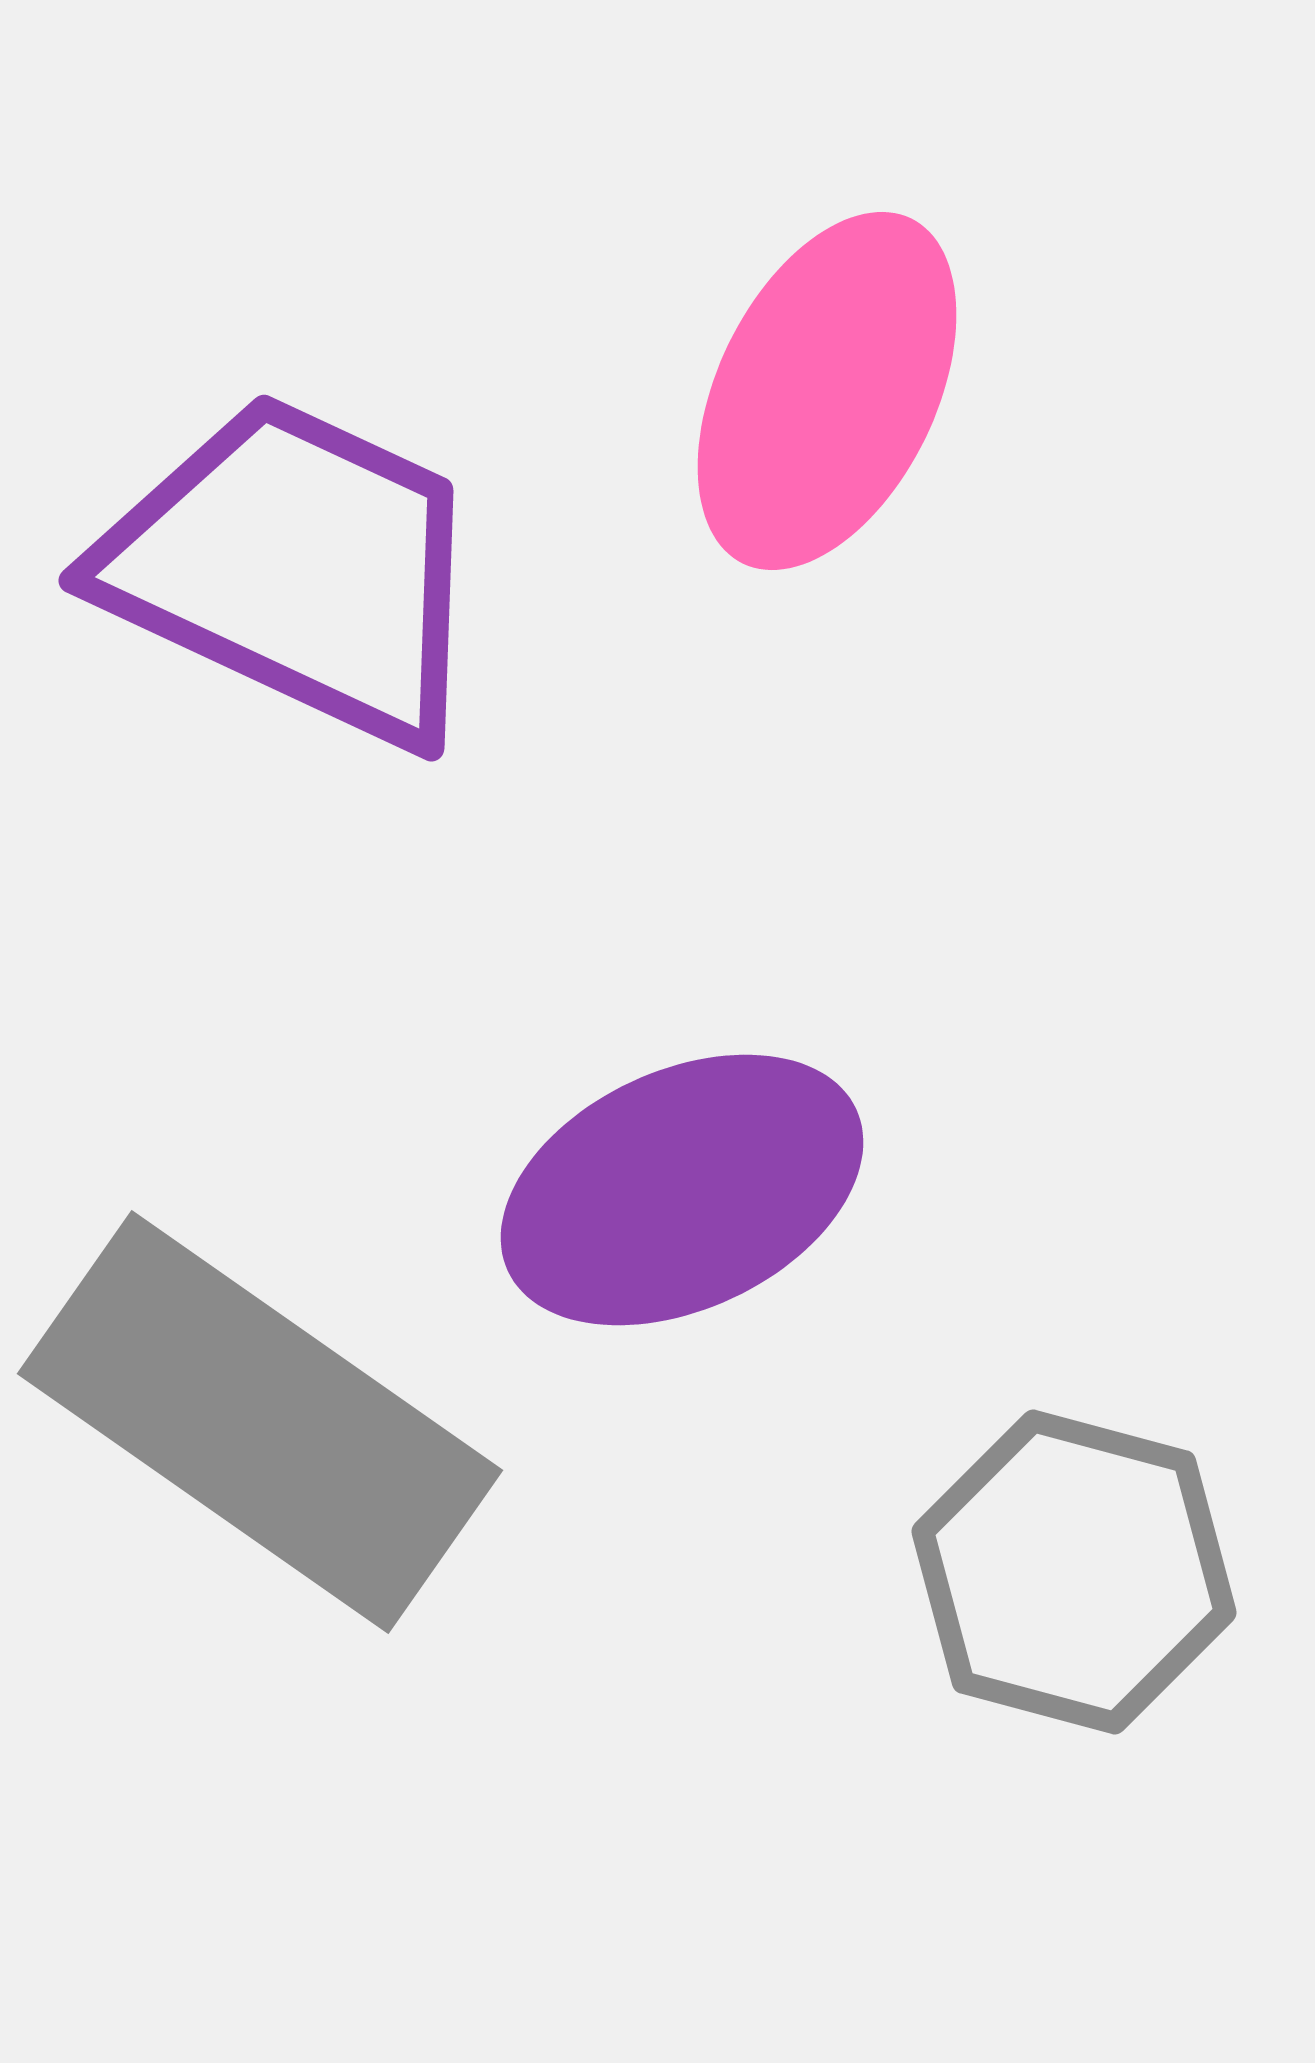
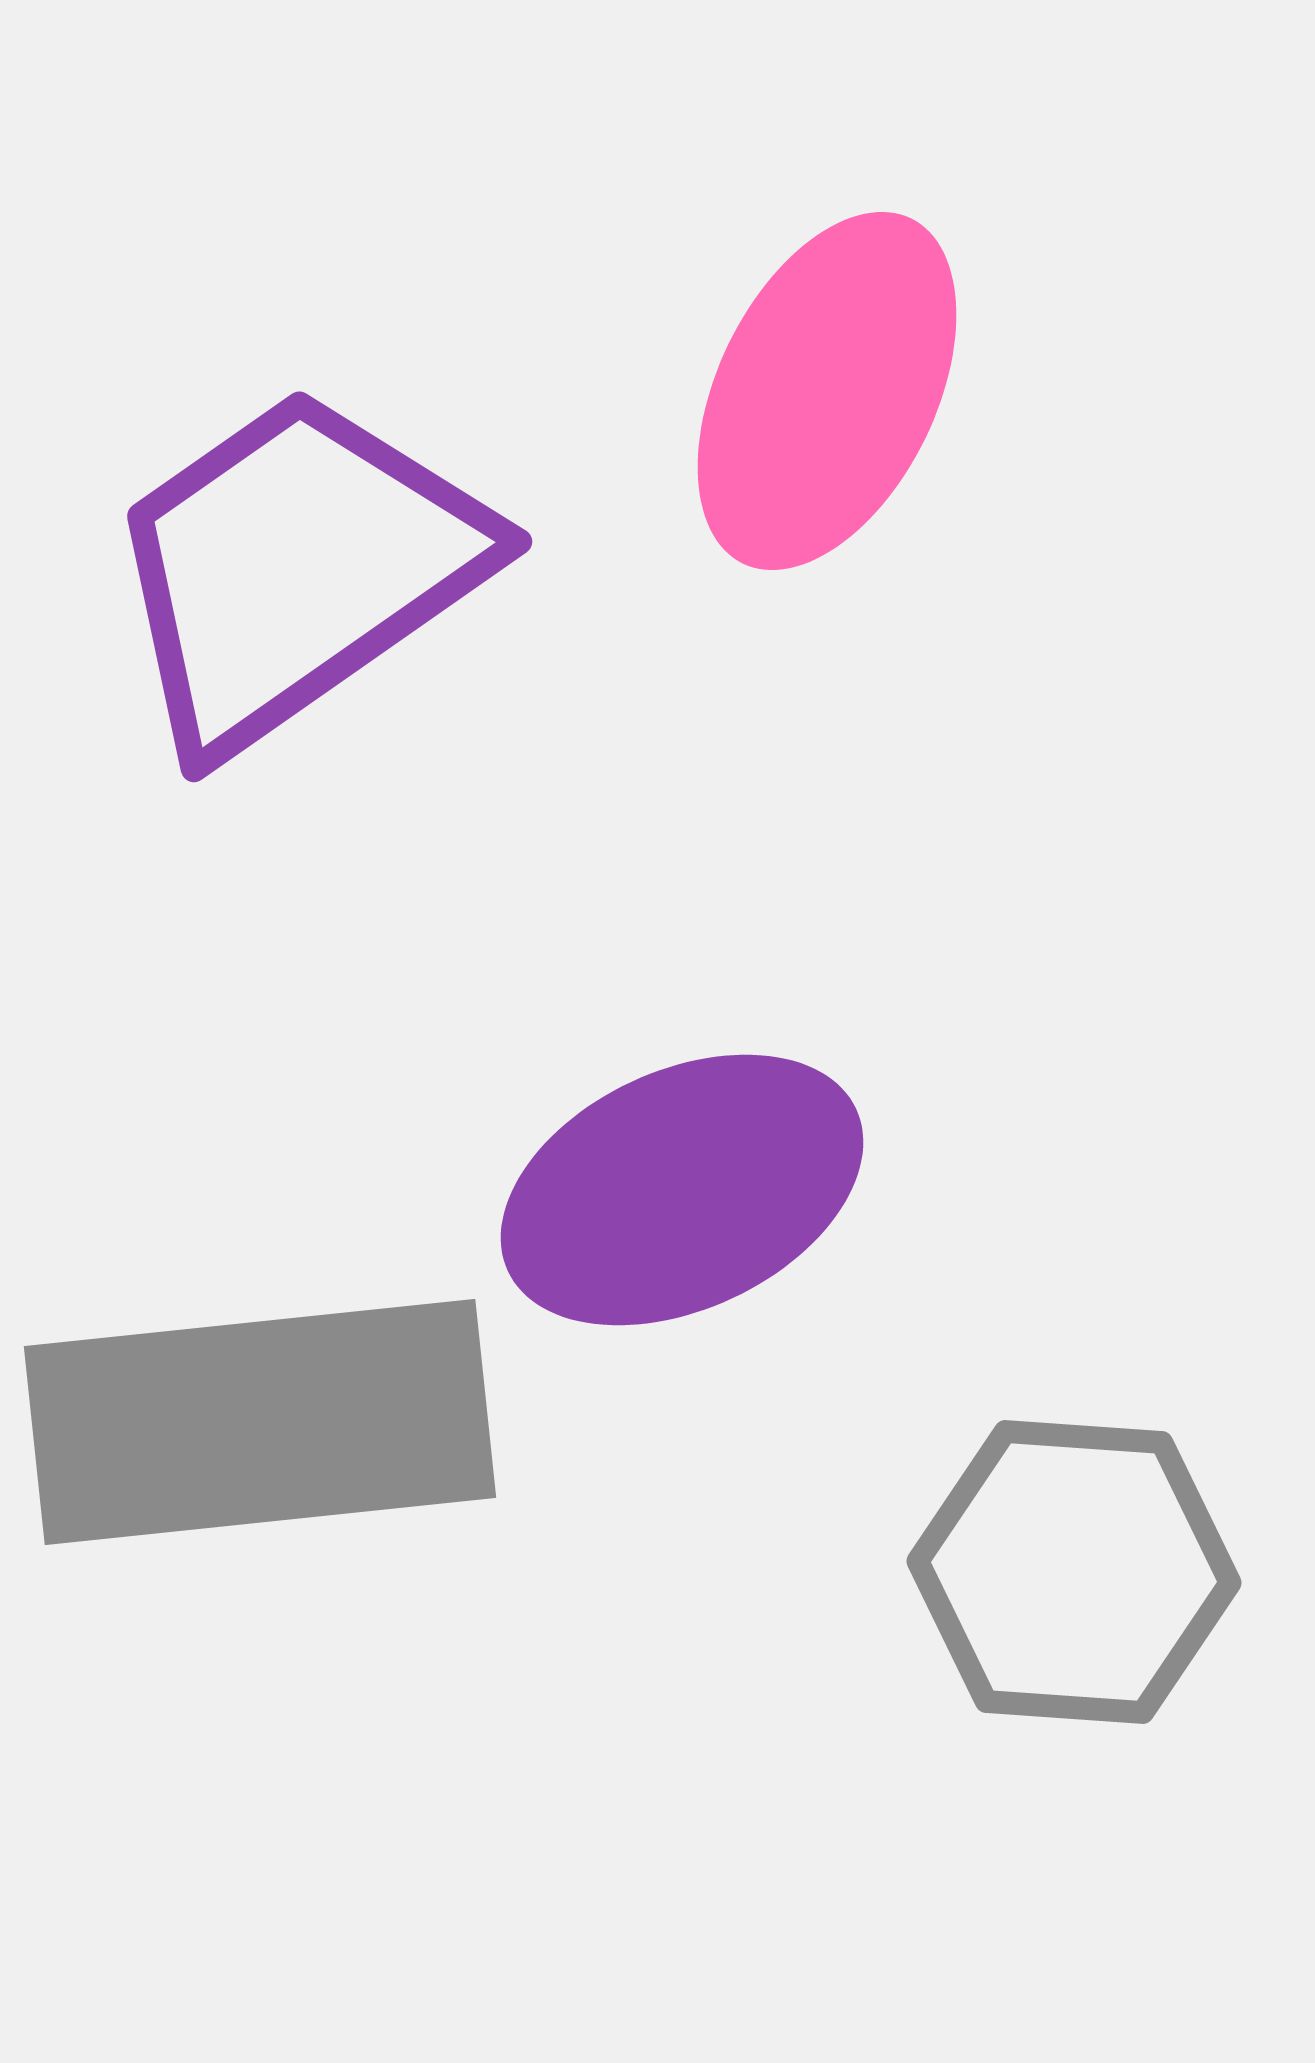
purple trapezoid: rotated 60 degrees counterclockwise
gray rectangle: rotated 41 degrees counterclockwise
gray hexagon: rotated 11 degrees counterclockwise
